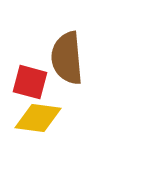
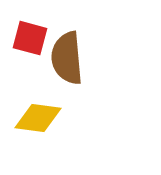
red square: moved 44 px up
